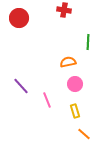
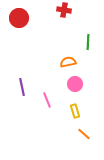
purple line: moved 1 px right, 1 px down; rotated 30 degrees clockwise
